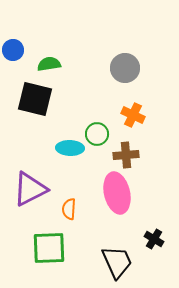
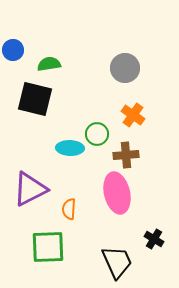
orange cross: rotated 10 degrees clockwise
green square: moved 1 px left, 1 px up
